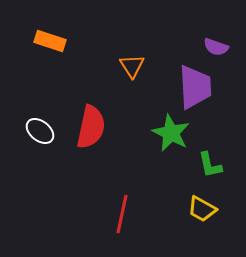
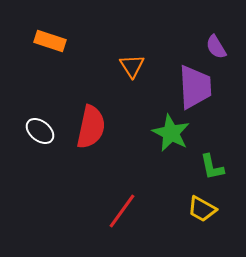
purple semicircle: rotated 40 degrees clockwise
green L-shape: moved 2 px right, 2 px down
red line: moved 3 px up; rotated 24 degrees clockwise
